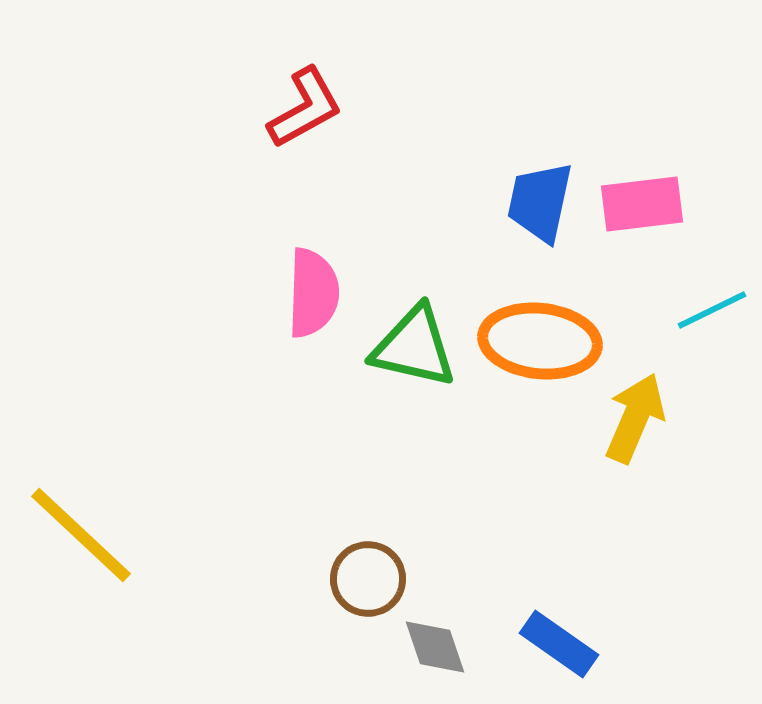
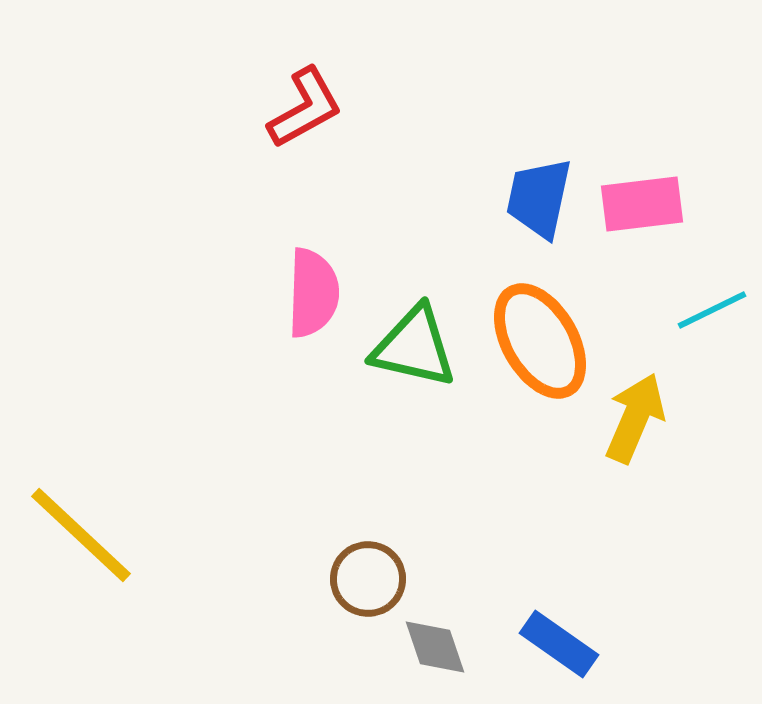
blue trapezoid: moved 1 px left, 4 px up
orange ellipse: rotated 54 degrees clockwise
